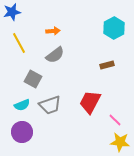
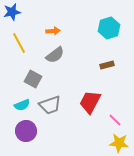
cyan hexagon: moved 5 px left; rotated 10 degrees clockwise
purple circle: moved 4 px right, 1 px up
yellow star: moved 1 px left, 1 px down
